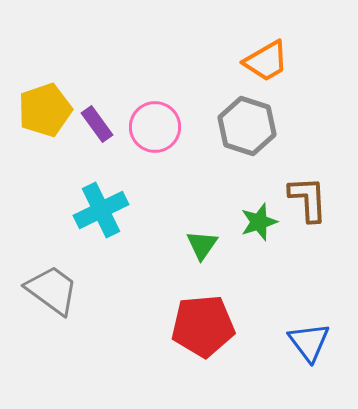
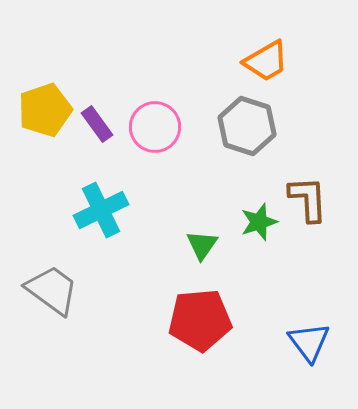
red pentagon: moved 3 px left, 6 px up
